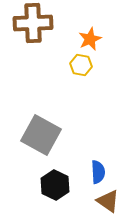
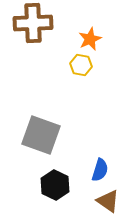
gray square: rotated 9 degrees counterclockwise
blue semicircle: moved 2 px right, 2 px up; rotated 20 degrees clockwise
